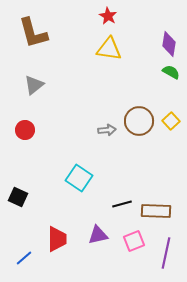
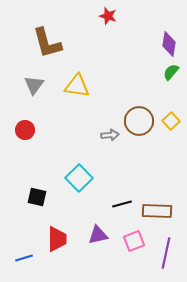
red star: rotated 12 degrees counterclockwise
brown L-shape: moved 14 px right, 10 px down
yellow triangle: moved 32 px left, 37 px down
green semicircle: rotated 78 degrees counterclockwise
gray triangle: rotated 15 degrees counterclockwise
gray arrow: moved 3 px right, 5 px down
cyan square: rotated 12 degrees clockwise
black square: moved 19 px right; rotated 12 degrees counterclockwise
brown rectangle: moved 1 px right
blue line: rotated 24 degrees clockwise
